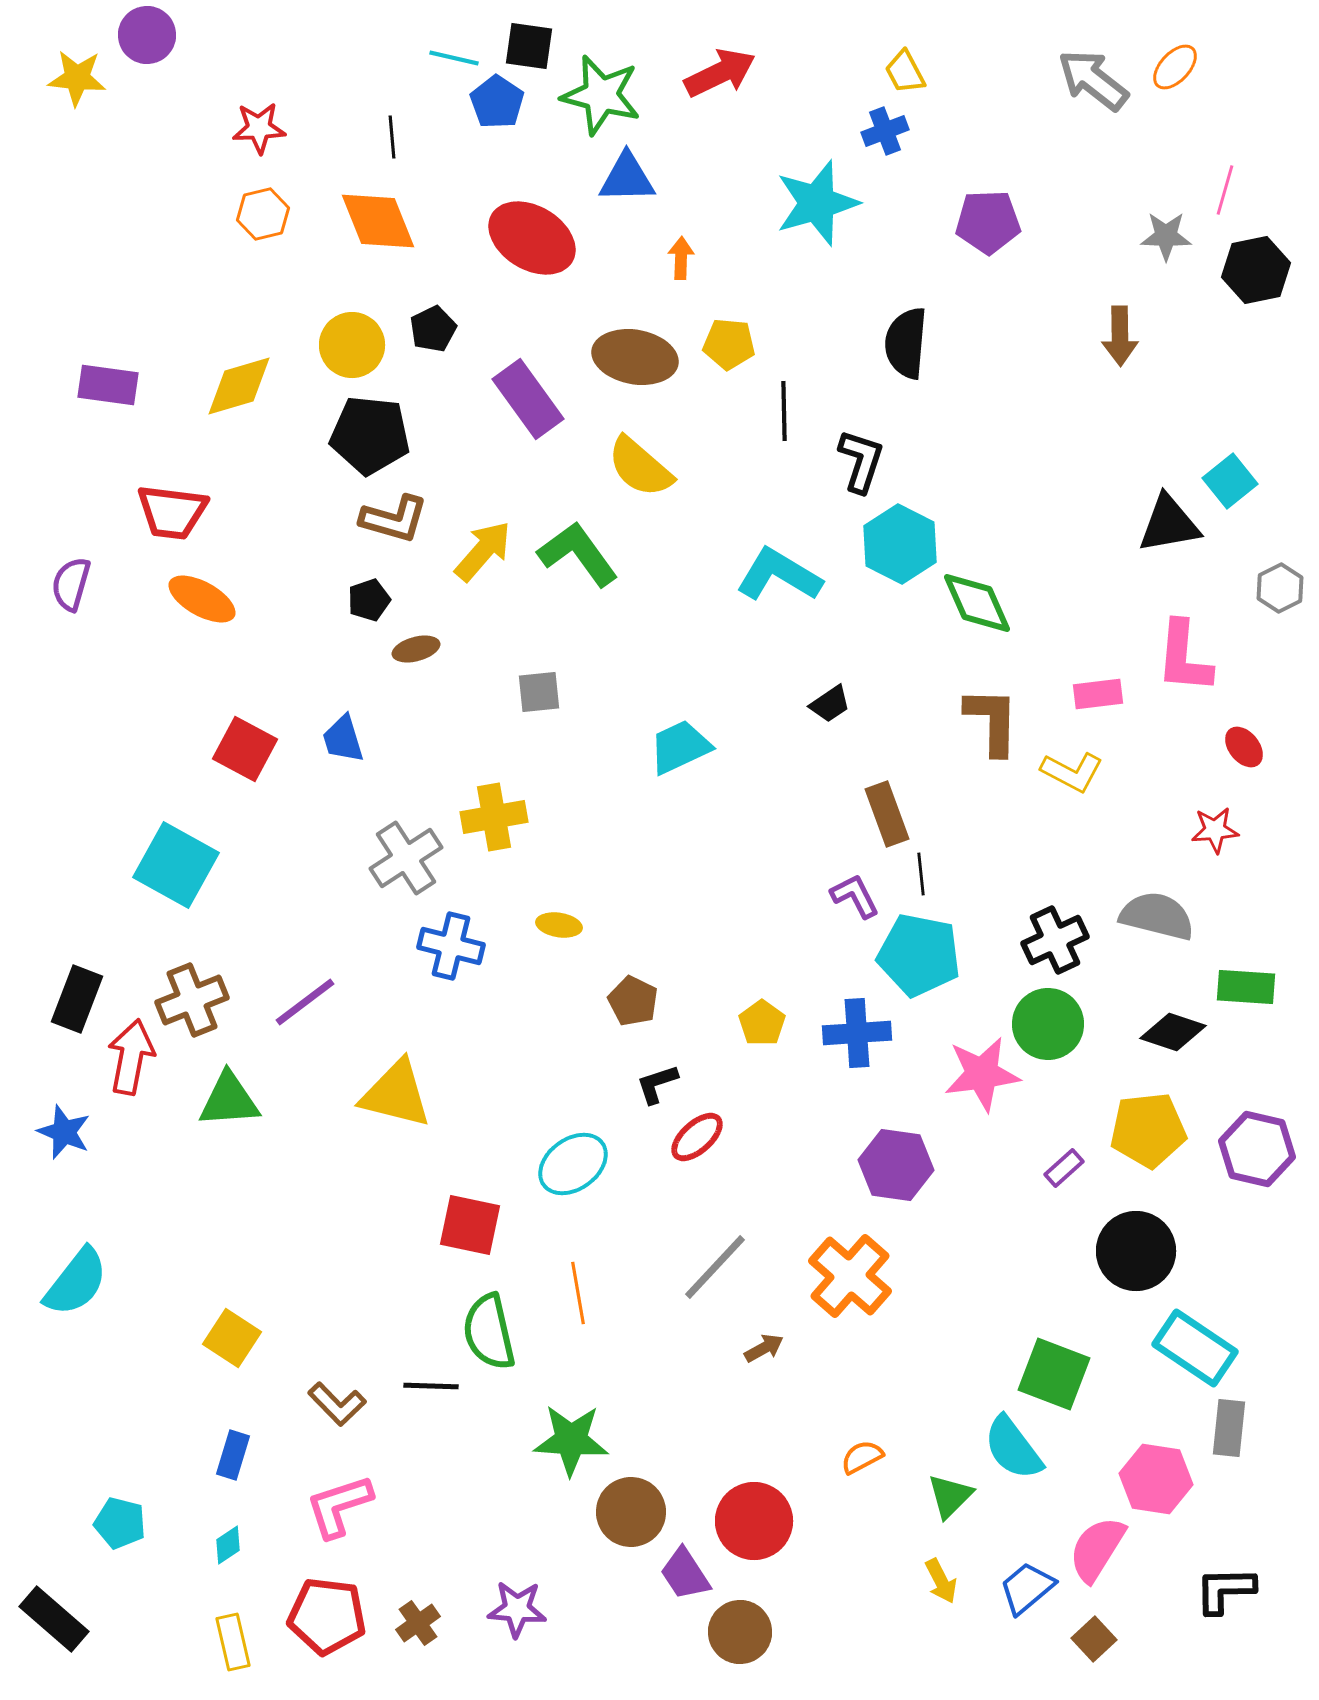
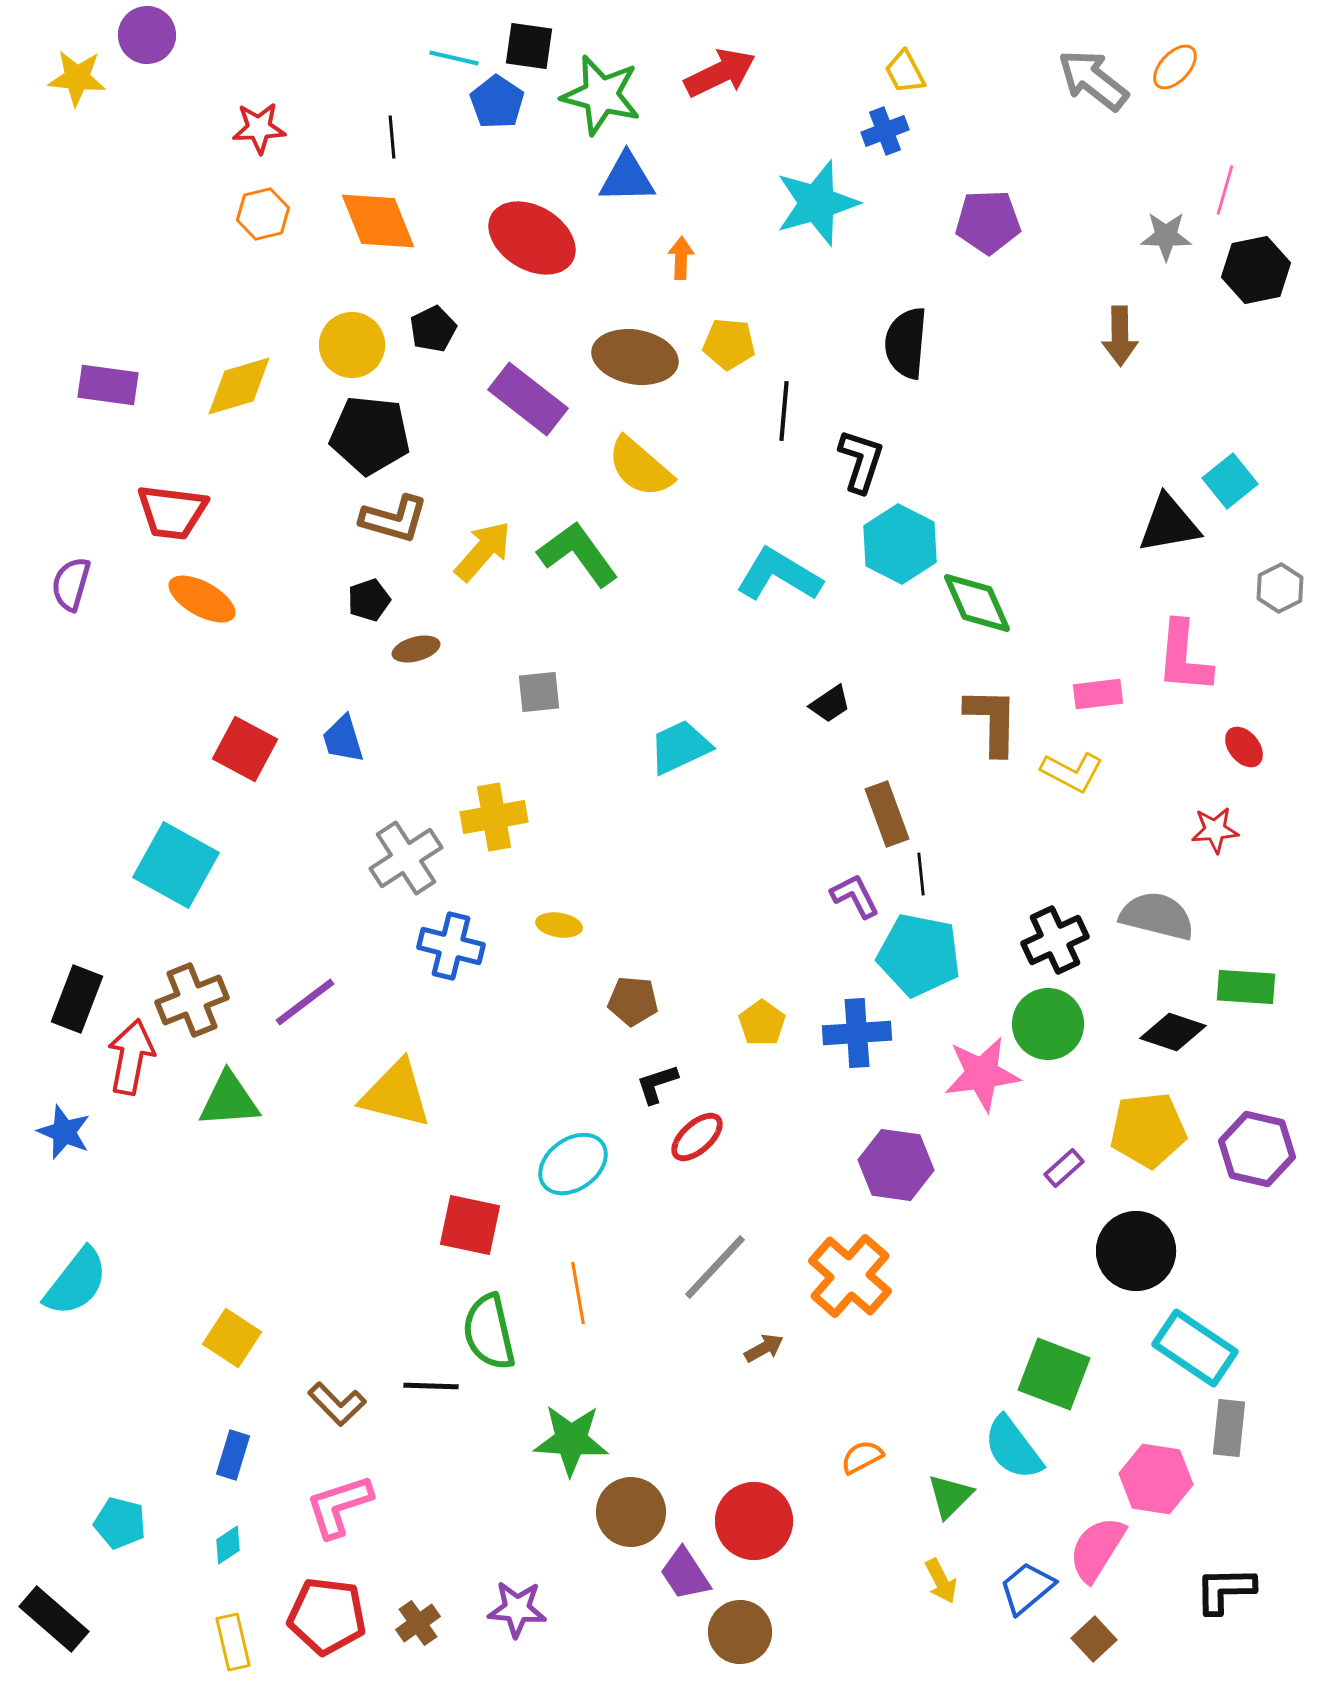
purple rectangle at (528, 399): rotated 16 degrees counterclockwise
black line at (784, 411): rotated 6 degrees clockwise
brown pentagon at (633, 1001): rotated 21 degrees counterclockwise
